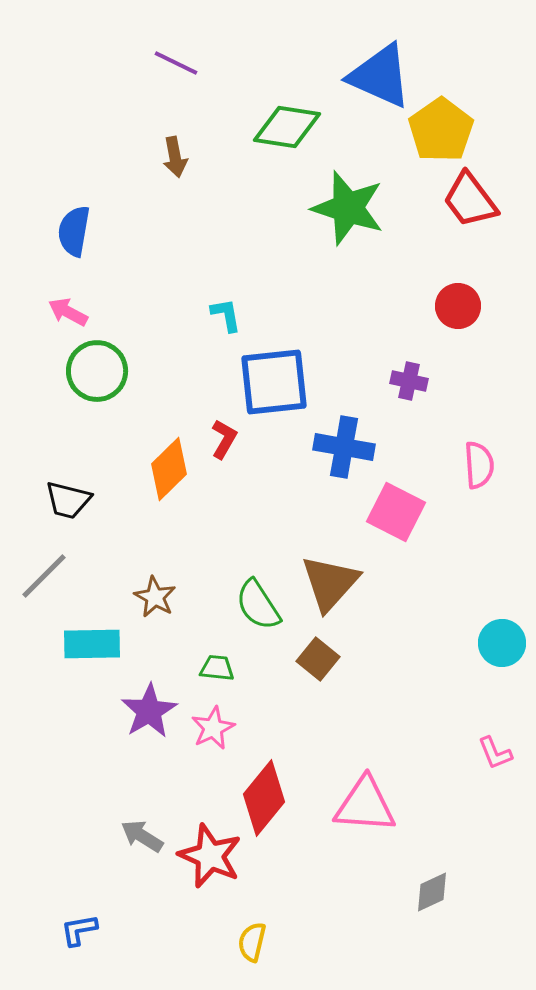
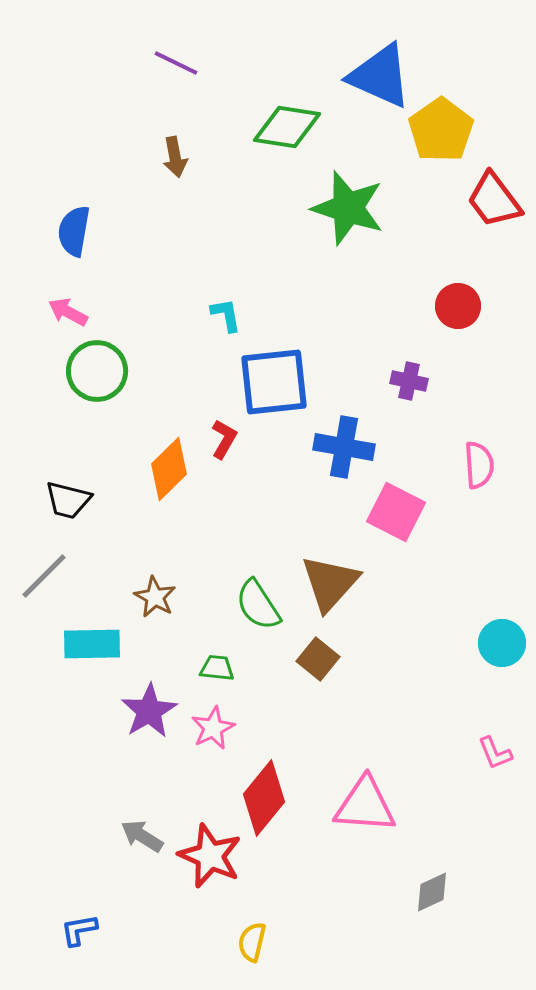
red trapezoid: moved 24 px right
